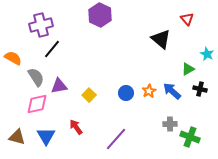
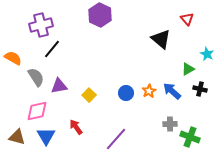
pink diamond: moved 7 px down
